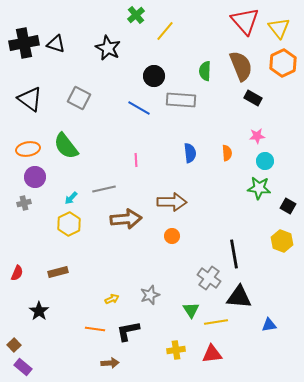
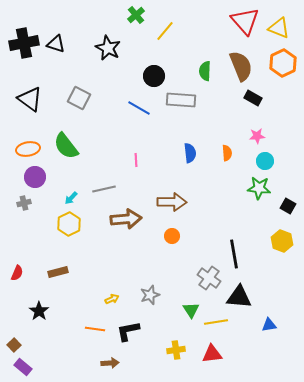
yellow triangle at (279, 28): rotated 30 degrees counterclockwise
